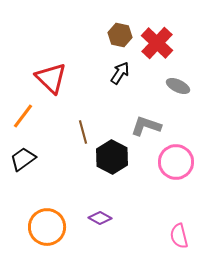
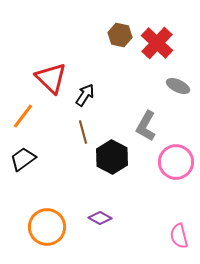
black arrow: moved 35 px left, 22 px down
gray L-shape: rotated 80 degrees counterclockwise
